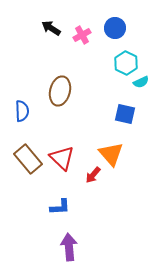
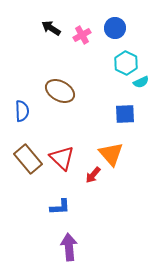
brown ellipse: rotated 76 degrees counterclockwise
blue square: rotated 15 degrees counterclockwise
